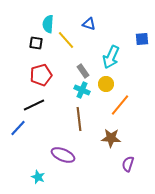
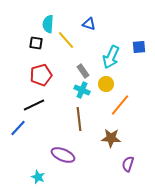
blue square: moved 3 px left, 8 px down
